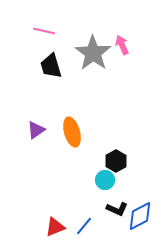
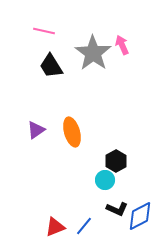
black trapezoid: rotated 16 degrees counterclockwise
